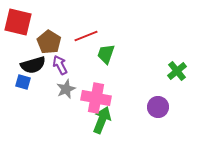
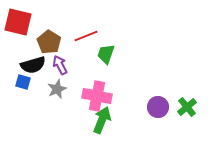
green cross: moved 10 px right, 36 px down
gray star: moved 9 px left
pink cross: moved 1 px right, 2 px up
